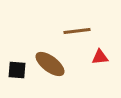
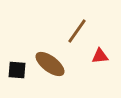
brown line: rotated 48 degrees counterclockwise
red triangle: moved 1 px up
